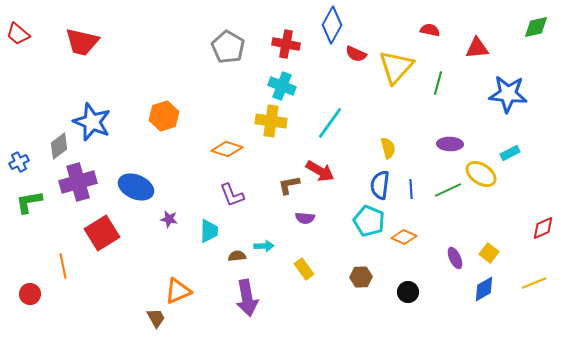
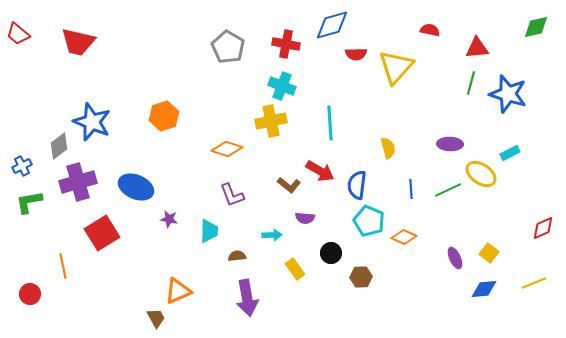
blue diamond at (332, 25): rotated 45 degrees clockwise
red trapezoid at (82, 42): moved 4 px left
red semicircle at (356, 54): rotated 25 degrees counterclockwise
green line at (438, 83): moved 33 px right
blue star at (508, 94): rotated 12 degrees clockwise
yellow cross at (271, 121): rotated 20 degrees counterclockwise
cyan line at (330, 123): rotated 40 degrees counterclockwise
blue cross at (19, 162): moved 3 px right, 4 px down
brown L-shape at (289, 185): rotated 130 degrees counterclockwise
blue semicircle at (380, 185): moved 23 px left
cyan arrow at (264, 246): moved 8 px right, 11 px up
yellow rectangle at (304, 269): moved 9 px left
blue diamond at (484, 289): rotated 24 degrees clockwise
black circle at (408, 292): moved 77 px left, 39 px up
